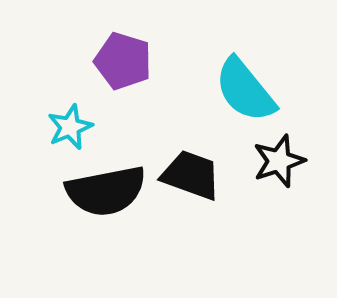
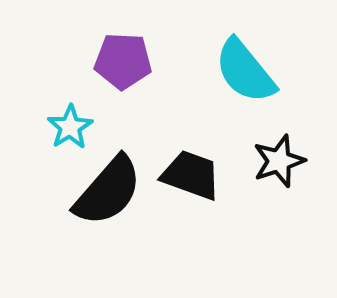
purple pentagon: rotated 14 degrees counterclockwise
cyan semicircle: moved 19 px up
cyan star: rotated 9 degrees counterclockwise
black semicircle: moved 2 px right; rotated 38 degrees counterclockwise
